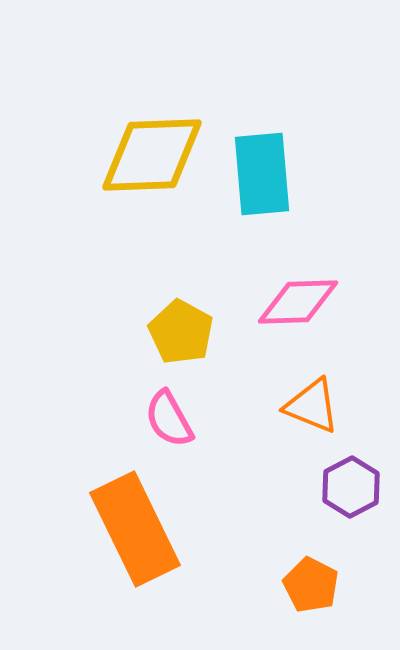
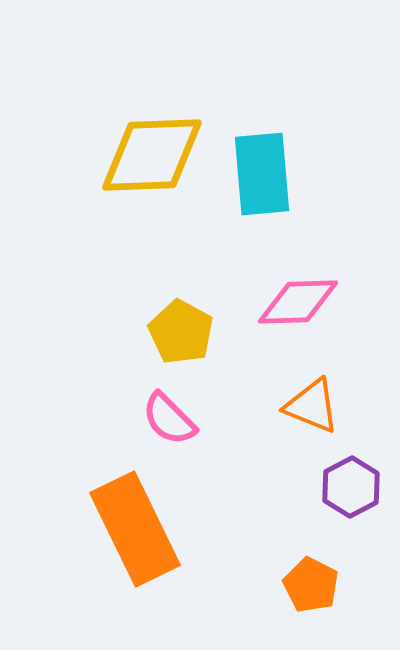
pink semicircle: rotated 16 degrees counterclockwise
